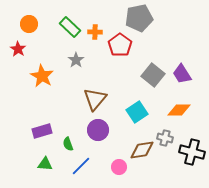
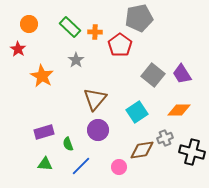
purple rectangle: moved 2 px right, 1 px down
gray cross: rotated 35 degrees counterclockwise
